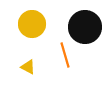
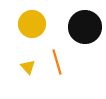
orange line: moved 8 px left, 7 px down
yellow triangle: rotated 21 degrees clockwise
